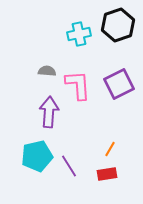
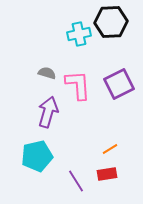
black hexagon: moved 7 px left, 3 px up; rotated 16 degrees clockwise
gray semicircle: moved 2 px down; rotated 12 degrees clockwise
purple arrow: moved 1 px left; rotated 12 degrees clockwise
orange line: rotated 28 degrees clockwise
purple line: moved 7 px right, 15 px down
